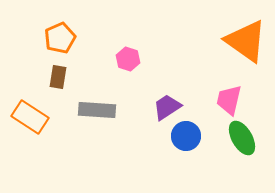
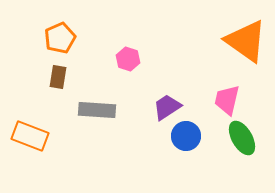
pink trapezoid: moved 2 px left
orange rectangle: moved 19 px down; rotated 12 degrees counterclockwise
